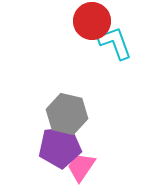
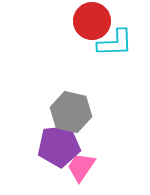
cyan L-shape: rotated 108 degrees clockwise
gray hexagon: moved 4 px right, 2 px up
purple pentagon: moved 1 px left, 1 px up
